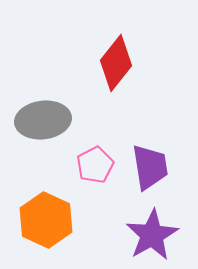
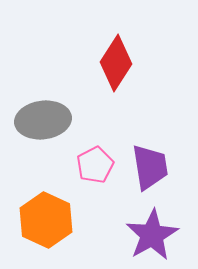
red diamond: rotated 6 degrees counterclockwise
